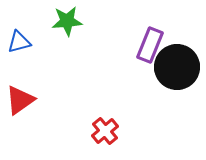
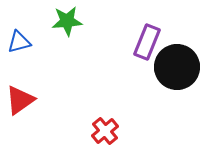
purple rectangle: moved 3 px left, 3 px up
